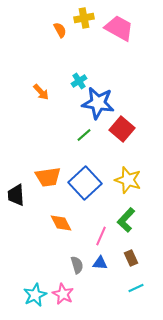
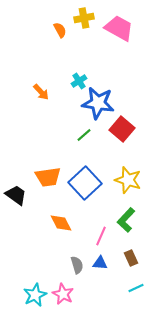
black trapezoid: rotated 130 degrees clockwise
